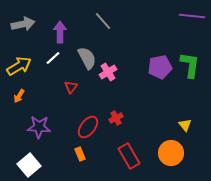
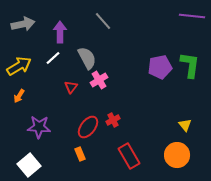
pink cross: moved 9 px left, 8 px down
red cross: moved 3 px left, 2 px down
orange circle: moved 6 px right, 2 px down
